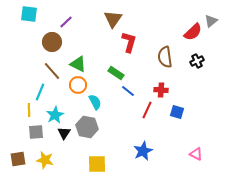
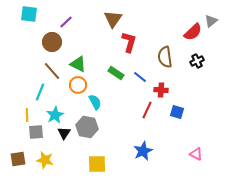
blue line: moved 12 px right, 14 px up
yellow line: moved 2 px left, 5 px down
